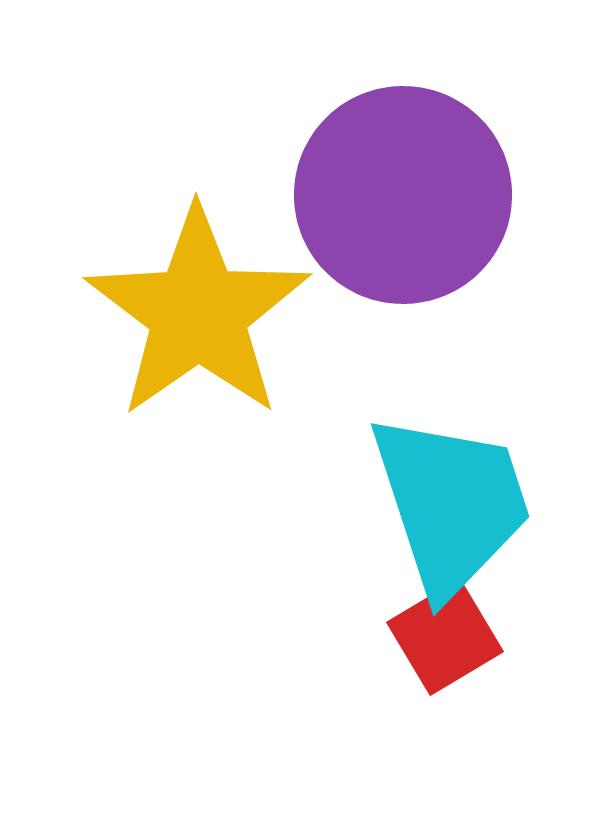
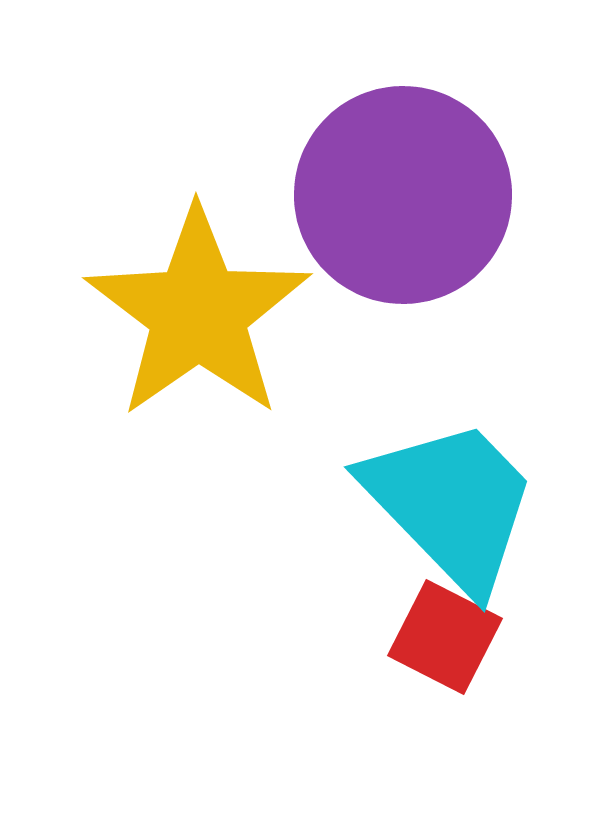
cyan trapezoid: rotated 26 degrees counterclockwise
red square: rotated 32 degrees counterclockwise
